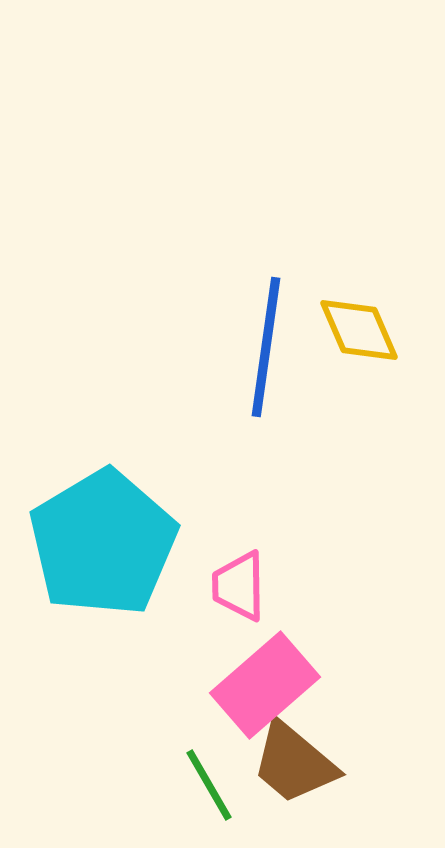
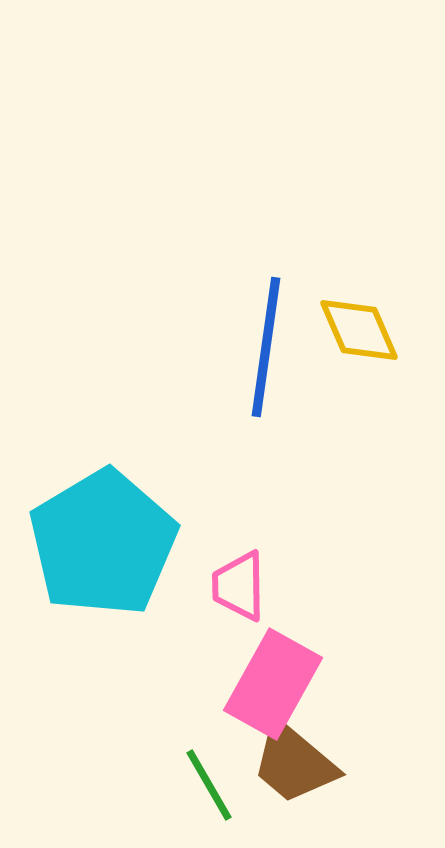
pink rectangle: moved 8 px right, 1 px up; rotated 20 degrees counterclockwise
